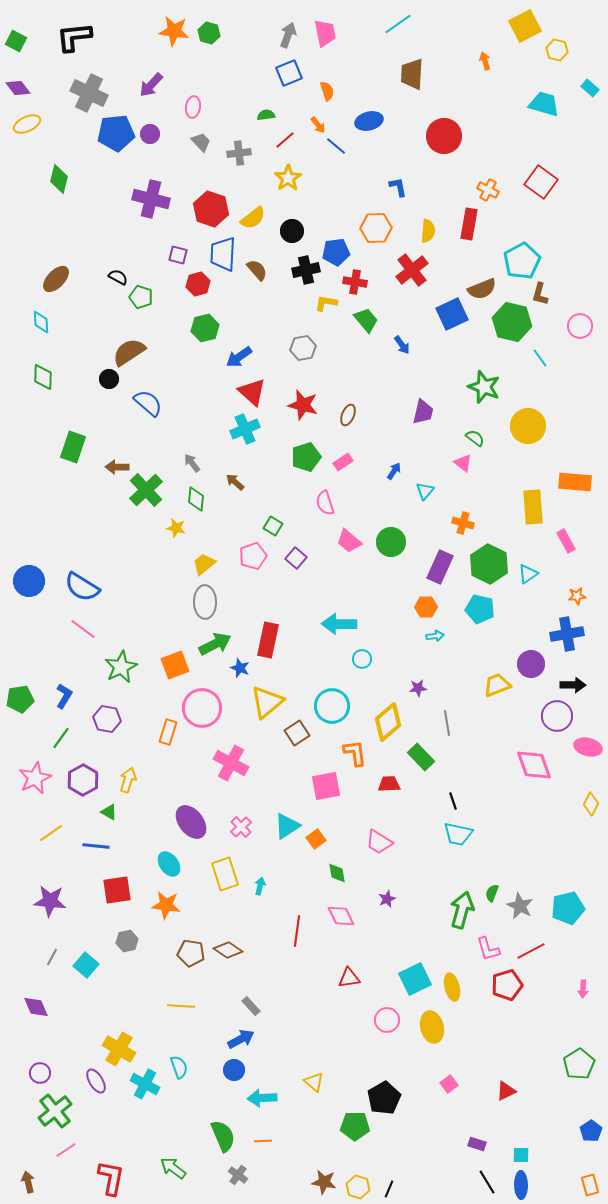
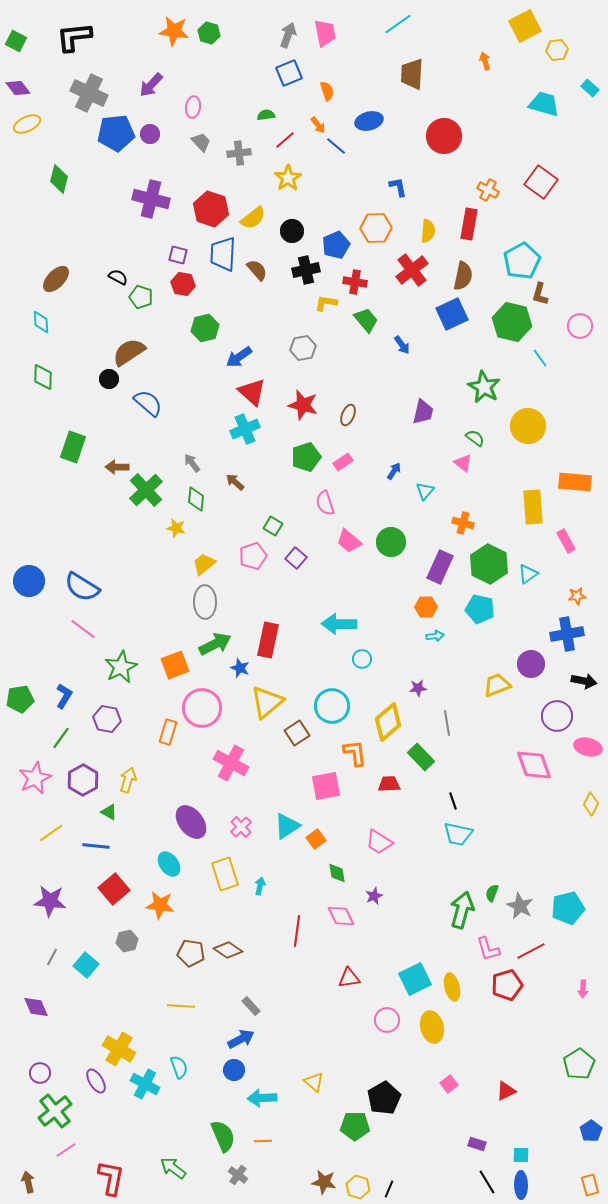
yellow hexagon at (557, 50): rotated 20 degrees counterclockwise
blue pentagon at (336, 252): moved 7 px up; rotated 16 degrees counterclockwise
red hexagon at (198, 284): moved 15 px left; rotated 25 degrees clockwise
brown semicircle at (482, 289): moved 19 px left, 13 px up; rotated 56 degrees counterclockwise
green star at (484, 387): rotated 8 degrees clockwise
black arrow at (573, 685): moved 11 px right, 4 px up; rotated 10 degrees clockwise
red square at (117, 890): moved 3 px left, 1 px up; rotated 32 degrees counterclockwise
purple star at (387, 899): moved 13 px left, 3 px up
orange star at (166, 905): moved 6 px left
